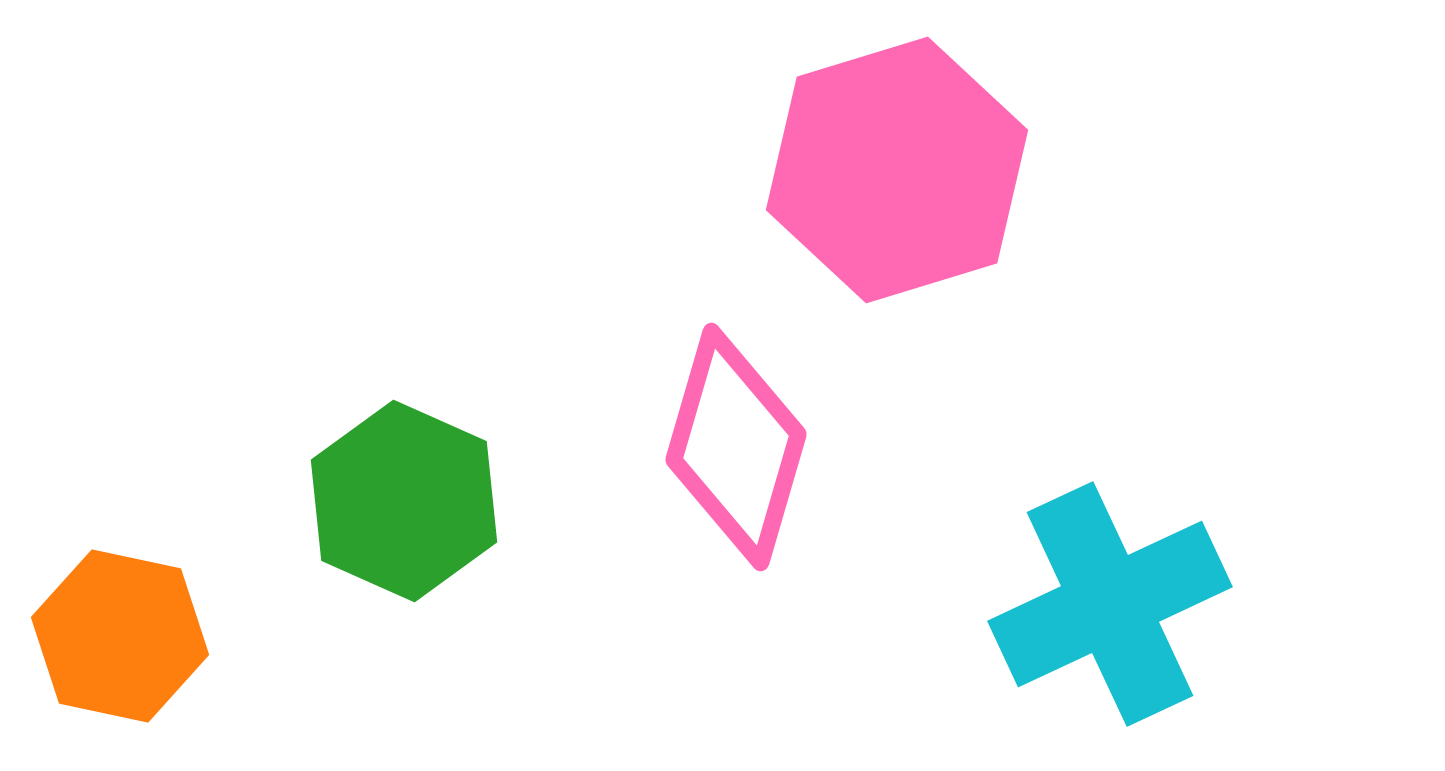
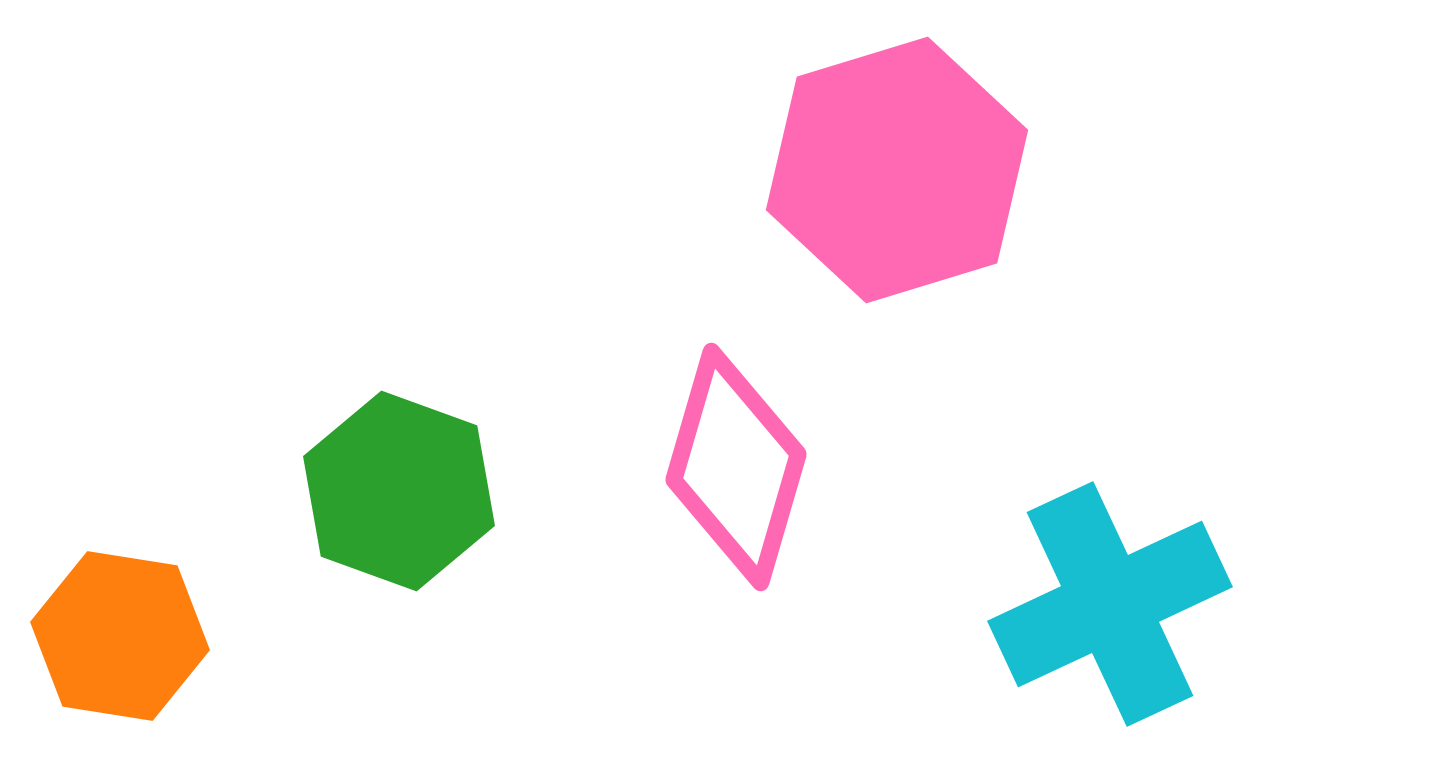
pink diamond: moved 20 px down
green hexagon: moved 5 px left, 10 px up; rotated 4 degrees counterclockwise
orange hexagon: rotated 3 degrees counterclockwise
